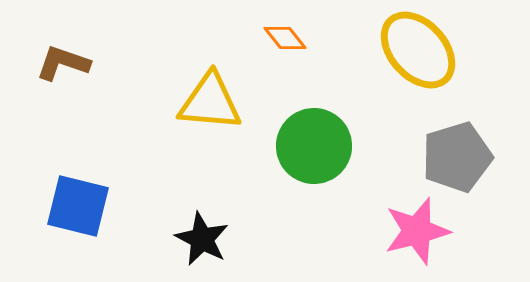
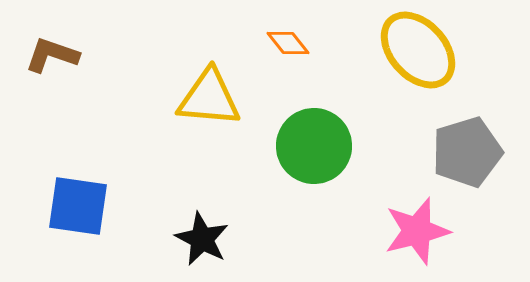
orange diamond: moved 3 px right, 5 px down
brown L-shape: moved 11 px left, 8 px up
yellow triangle: moved 1 px left, 4 px up
gray pentagon: moved 10 px right, 5 px up
blue square: rotated 6 degrees counterclockwise
